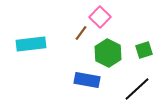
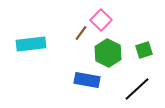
pink square: moved 1 px right, 3 px down
